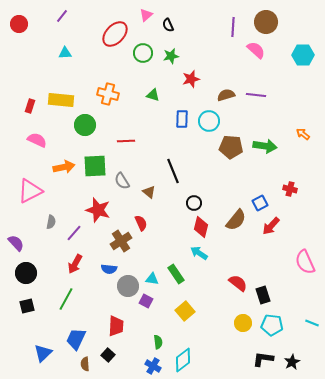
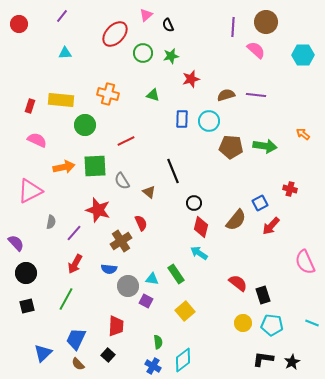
red line at (126, 141): rotated 24 degrees counterclockwise
brown semicircle at (85, 364): moved 7 px left; rotated 40 degrees counterclockwise
